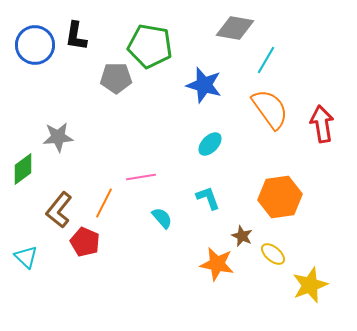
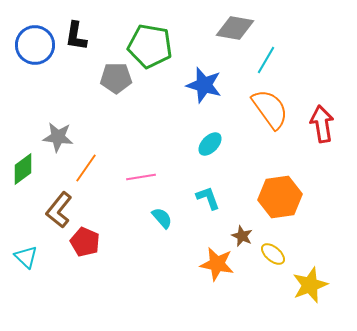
gray star: rotated 12 degrees clockwise
orange line: moved 18 px left, 35 px up; rotated 8 degrees clockwise
